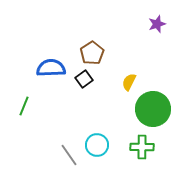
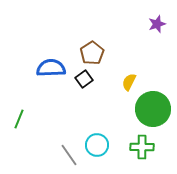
green line: moved 5 px left, 13 px down
